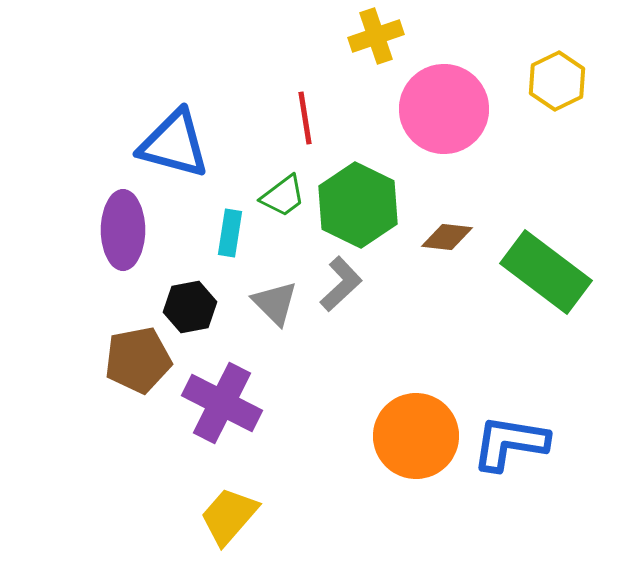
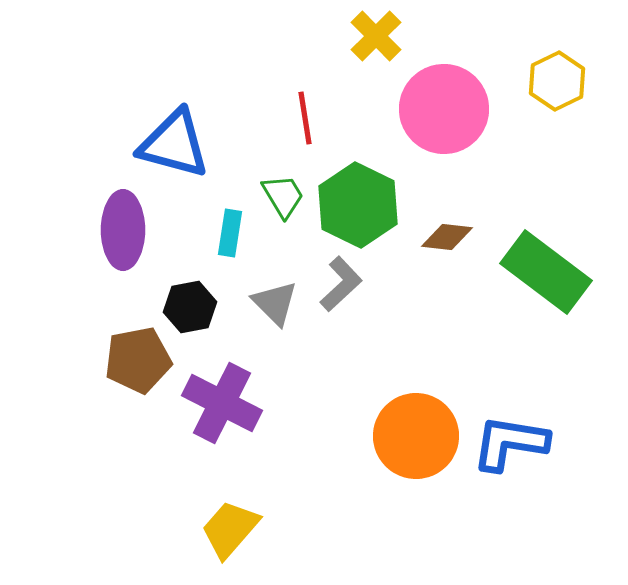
yellow cross: rotated 26 degrees counterclockwise
green trapezoid: rotated 84 degrees counterclockwise
yellow trapezoid: moved 1 px right, 13 px down
